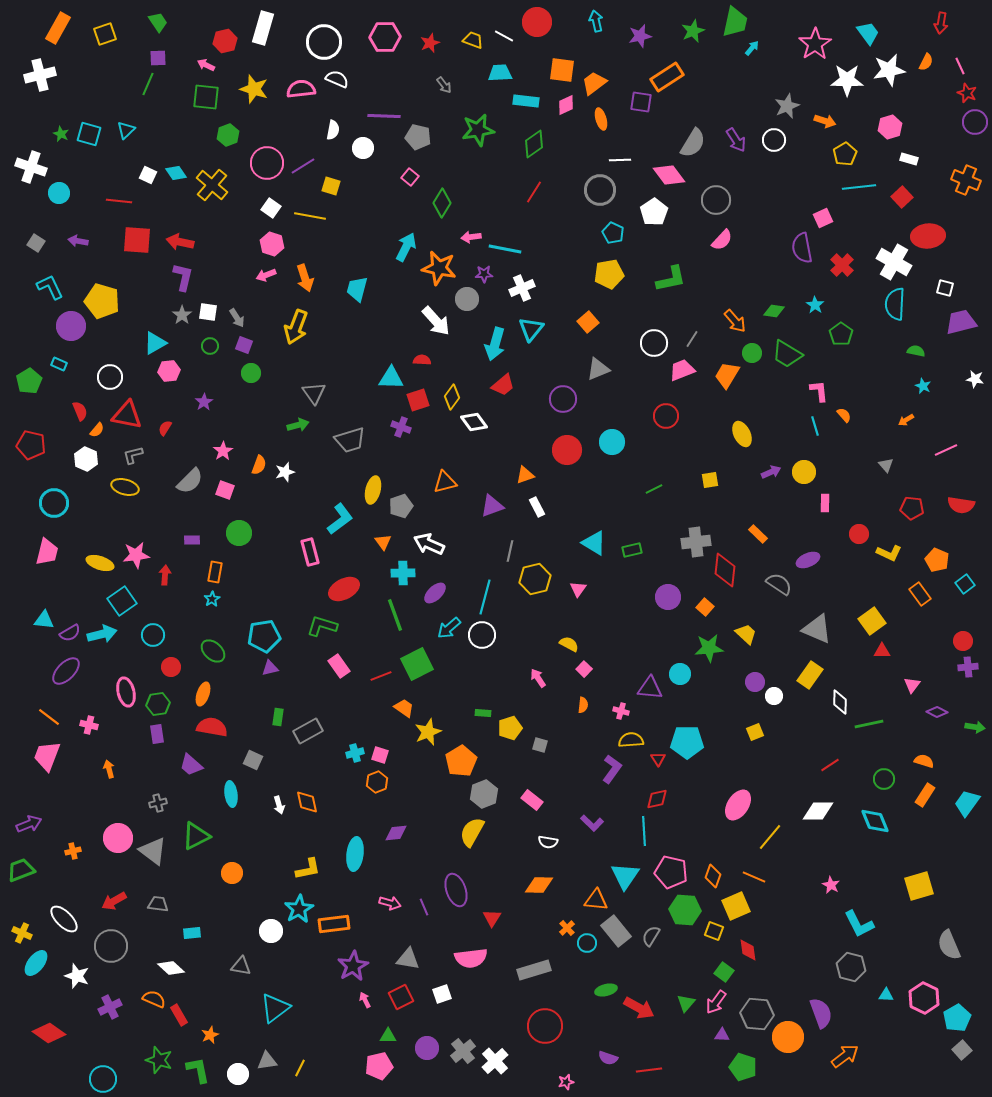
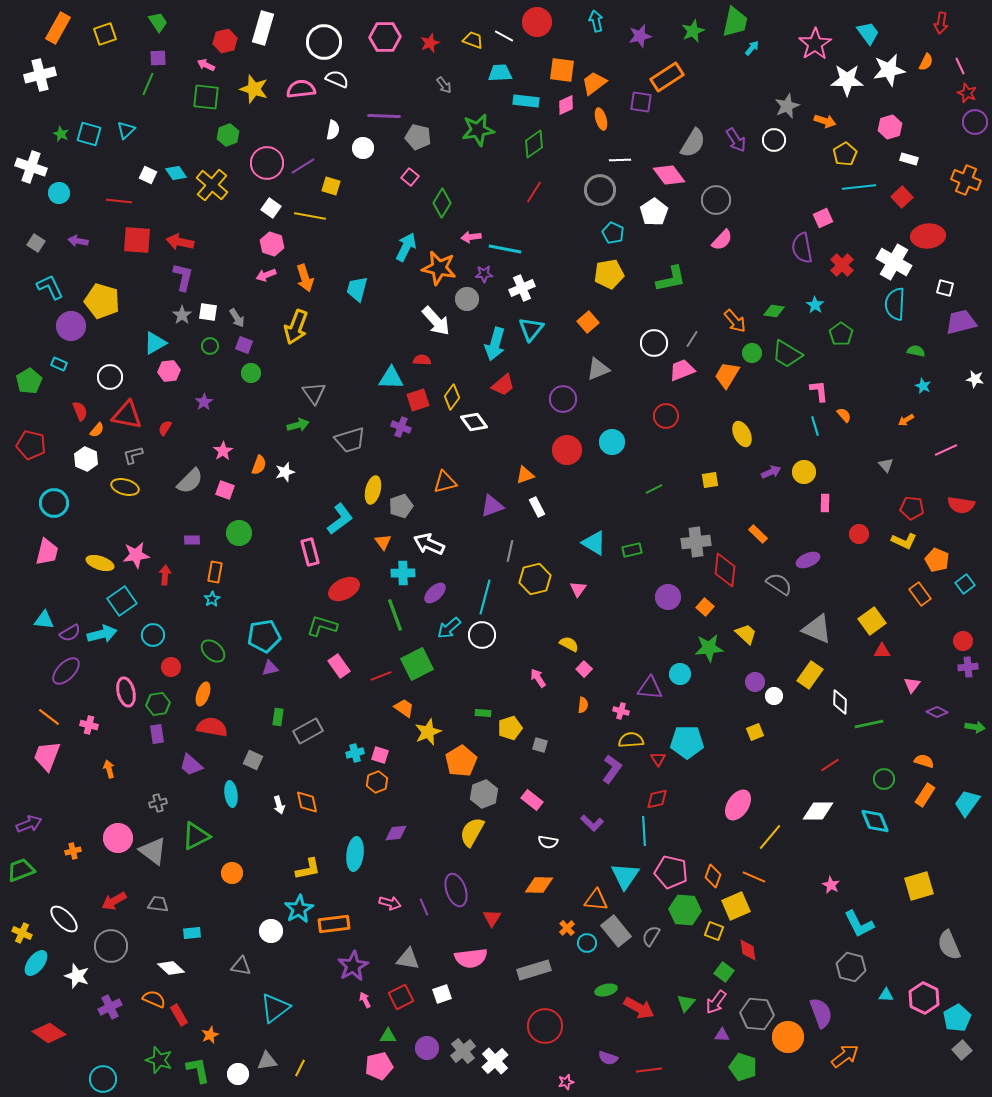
yellow L-shape at (889, 553): moved 15 px right, 12 px up
